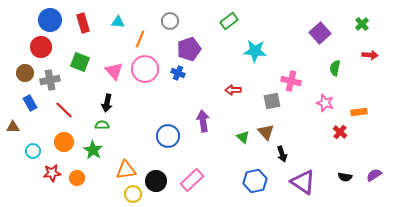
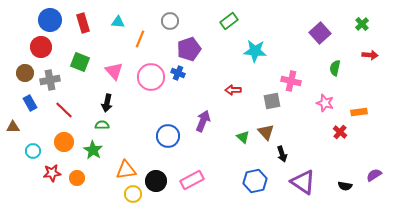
pink circle at (145, 69): moved 6 px right, 8 px down
purple arrow at (203, 121): rotated 30 degrees clockwise
black semicircle at (345, 177): moved 9 px down
pink rectangle at (192, 180): rotated 15 degrees clockwise
